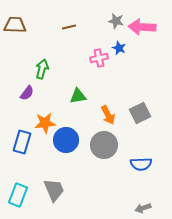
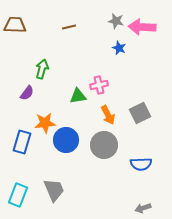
pink cross: moved 27 px down
